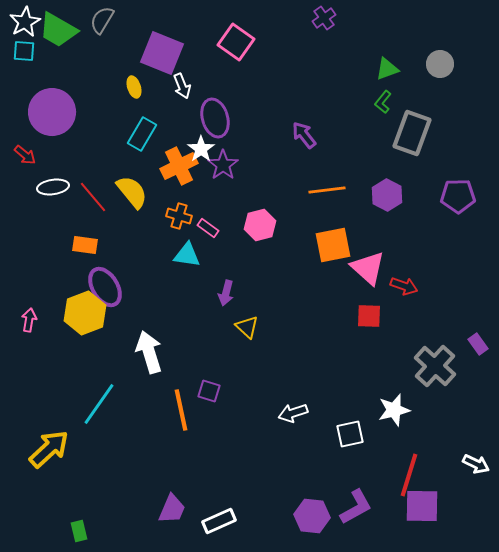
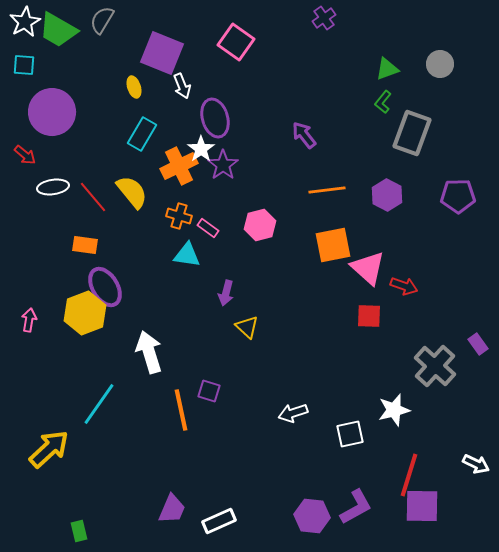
cyan square at (24, 51): moved 14 px down
